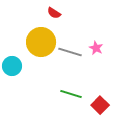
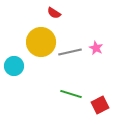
gray line: rotated 30 degrees counterclockwise
cyan circle: moved 2 px right
red square: rotated 18 degrees clockwise
